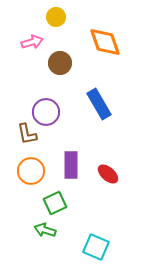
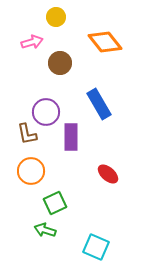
orange diamond: rotated 20 degrees counterclockwise
purple rectangle: moved 28 px up
